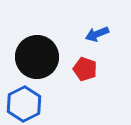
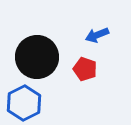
blue arrow: moved 1 px down
blue hexagon: moved 1 px up
